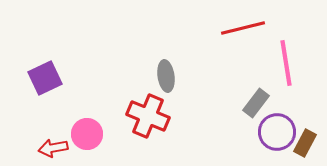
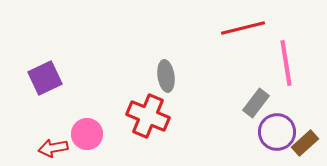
brown rectangle: rotated 20 degrees clockwise
